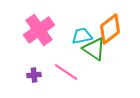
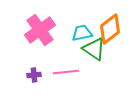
pink cross: moved 1 px right
cyan trapezoid: moved 3 px up
pink line: rotated 40 degrees counterclockwise
